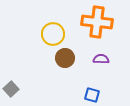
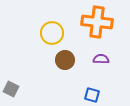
yellow circle: moved 1 px left, 1 px up
brown circle: moved 2 px down
gray square: rotated 21 degrees counterclockwise
